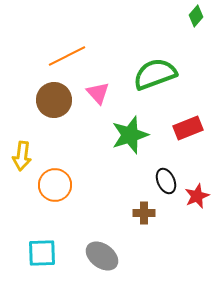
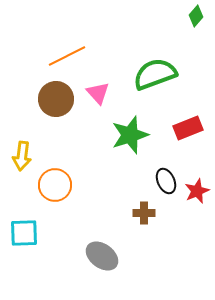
brown circle: moved 2 px right, 1 px up
red star: moved 5 px up
cyan square: moved 18 px left, 20 px up
